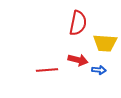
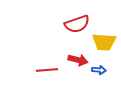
red semicircle: moved 1 px left, 1 px down; rotated 60 degrees clockwise
yellow trapezoid: moved 1 px left, 1 px up
